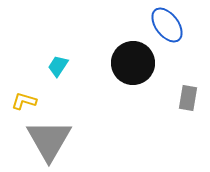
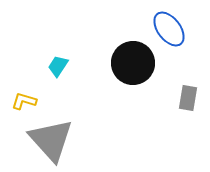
blue ellipse: moved 2 px right, 4 px down
gray triangle: moved 2 px right; rotated 12 degrees counterclockwise
